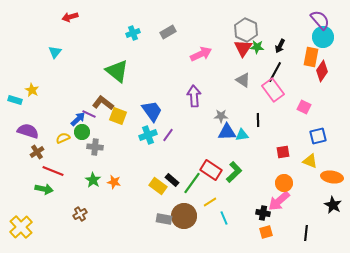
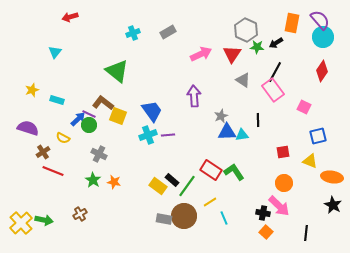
black arrow at (280, 46): moved 4 px left, 3 px up; rotated 32 degrees clockwise
red triangle at (243, 48): moved 11 px left, 6 px down
orange rectangle at (311, 57): moved 19 px left, 34 px up
yellow star at (32, 90): rotated 24 degrees clockwise
cyan rectangle at (15, 100): moved 42 px right
gray star at (221, 116): rotated 24 degrees counterclockwise
purple semicircle at (28, 131): moved 3 px up
green circle at (82, 132): moved 7 px right, 7 px up
purple line at (168, 135): rotated 48 degrees clockwise
yellow semicircle at (63, 138): rotated 128 degrees counterclockwise
gray cross at (95, 147): moved 4 px right, 7 px down; rotated 21 degrees clockwise
brown cross at (37, 152): moved 6 px right
green L-shape at (234, 172): rotated 80 degrees counterclockwise
green line at (192, 183): moved 5 px left, 3 px down
green arrow at (44, 189): moved 31 px down
pink arrow at (279, 201): moved 5 px down; rotated 95 degrees counterclockwise
yellow cross at (21, 227): moved 4 px up
orange square at (266, 232): rotated 32 degrees counterclockwise
